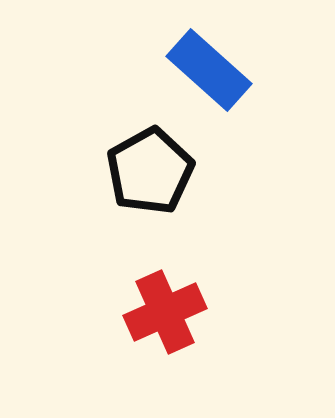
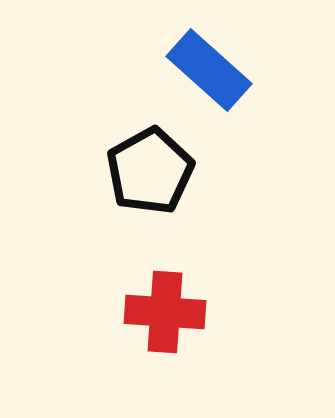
red cross: rotated 28 degrees clockwise
